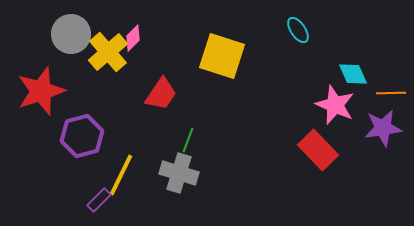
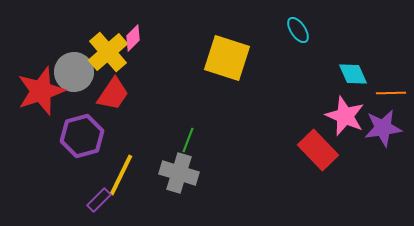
gray circle: moved 3 px right, 38 px down
yellow square: moved 5 px right, 2 px down
red trapezoid: moved 48 px left
pink star: moved 10 px right, 11 px down
